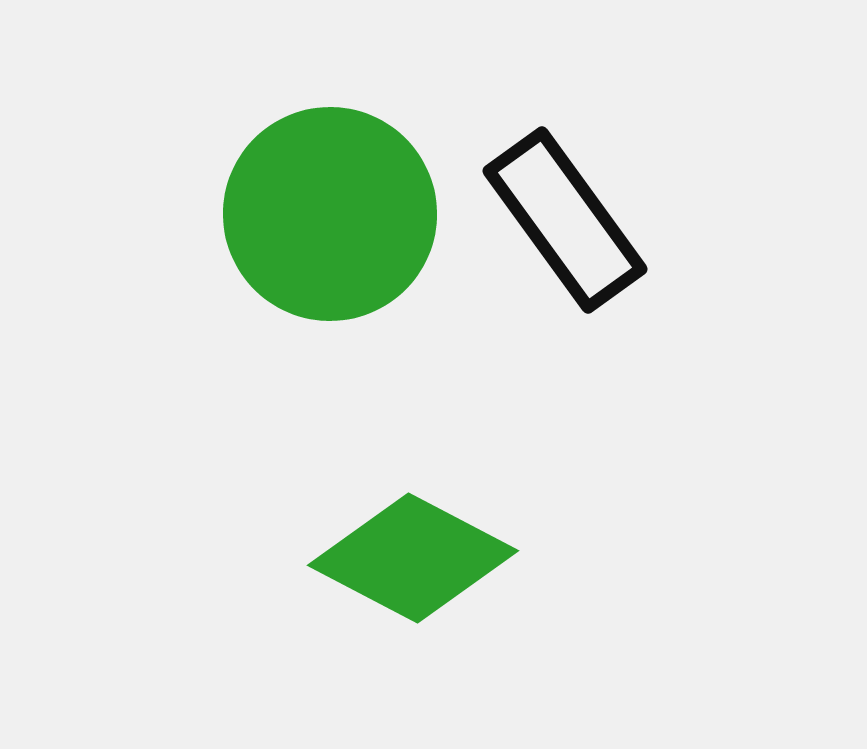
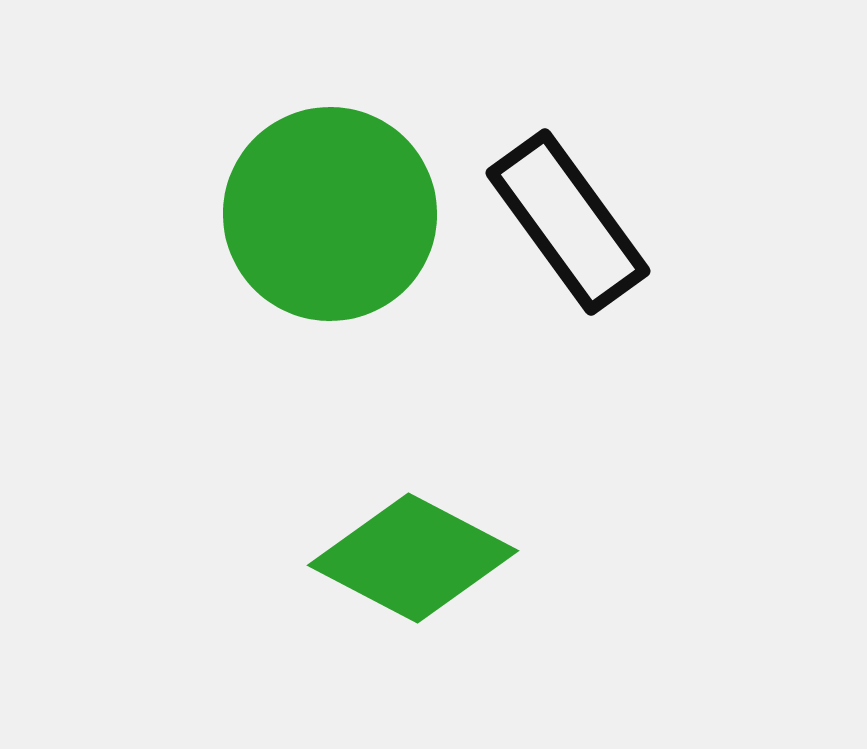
black rectangle: moved 3 px right, 2 px down
